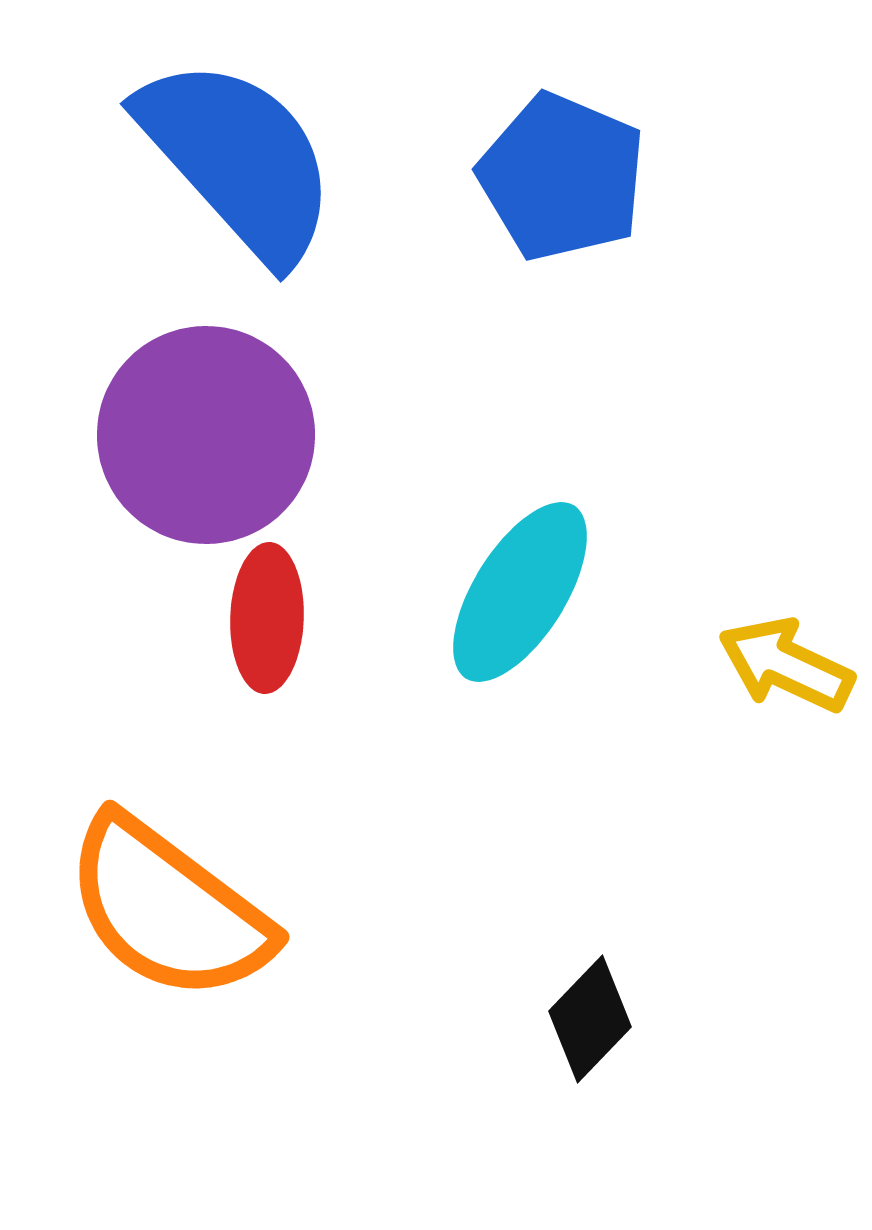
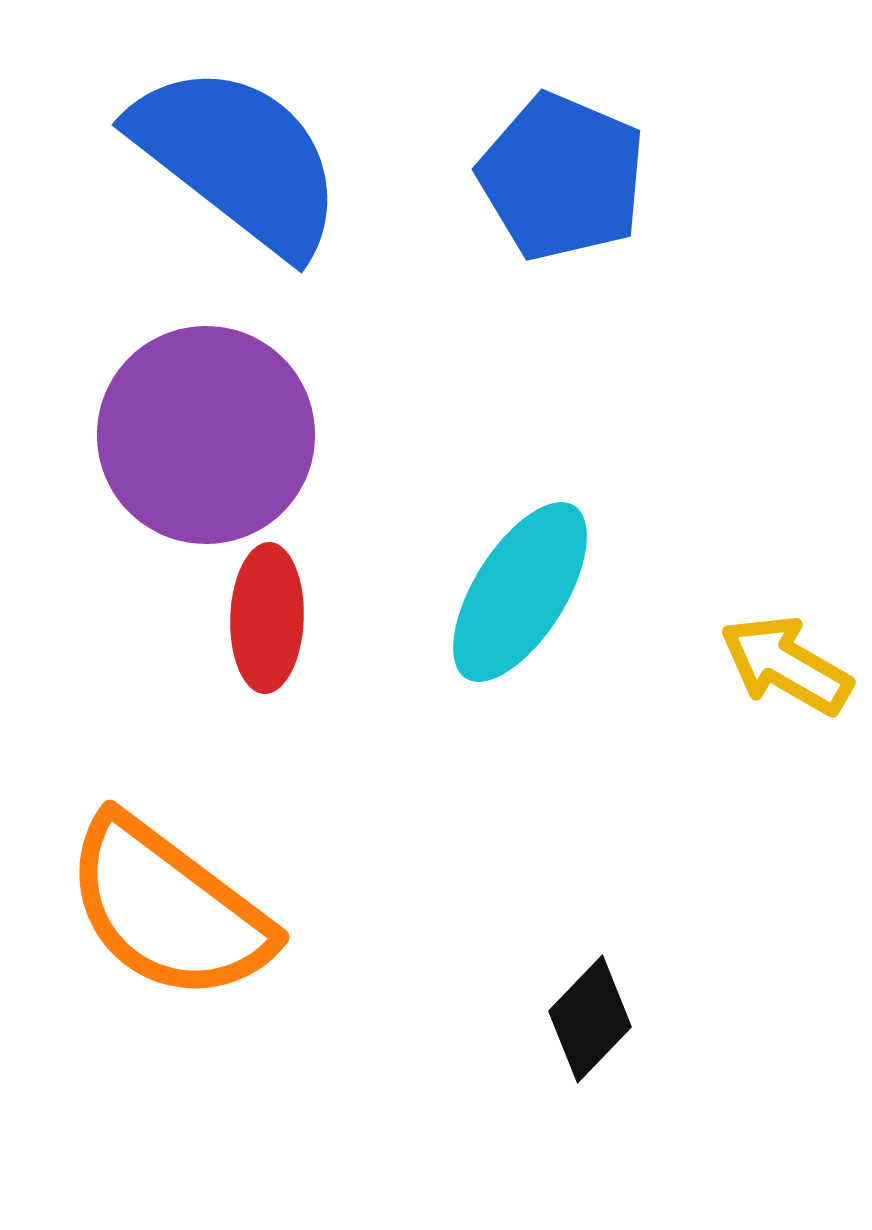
blue semicircle: rotated 10 degrees counterclockwise
yellow arrow: rotated 5 degrees clockwise
